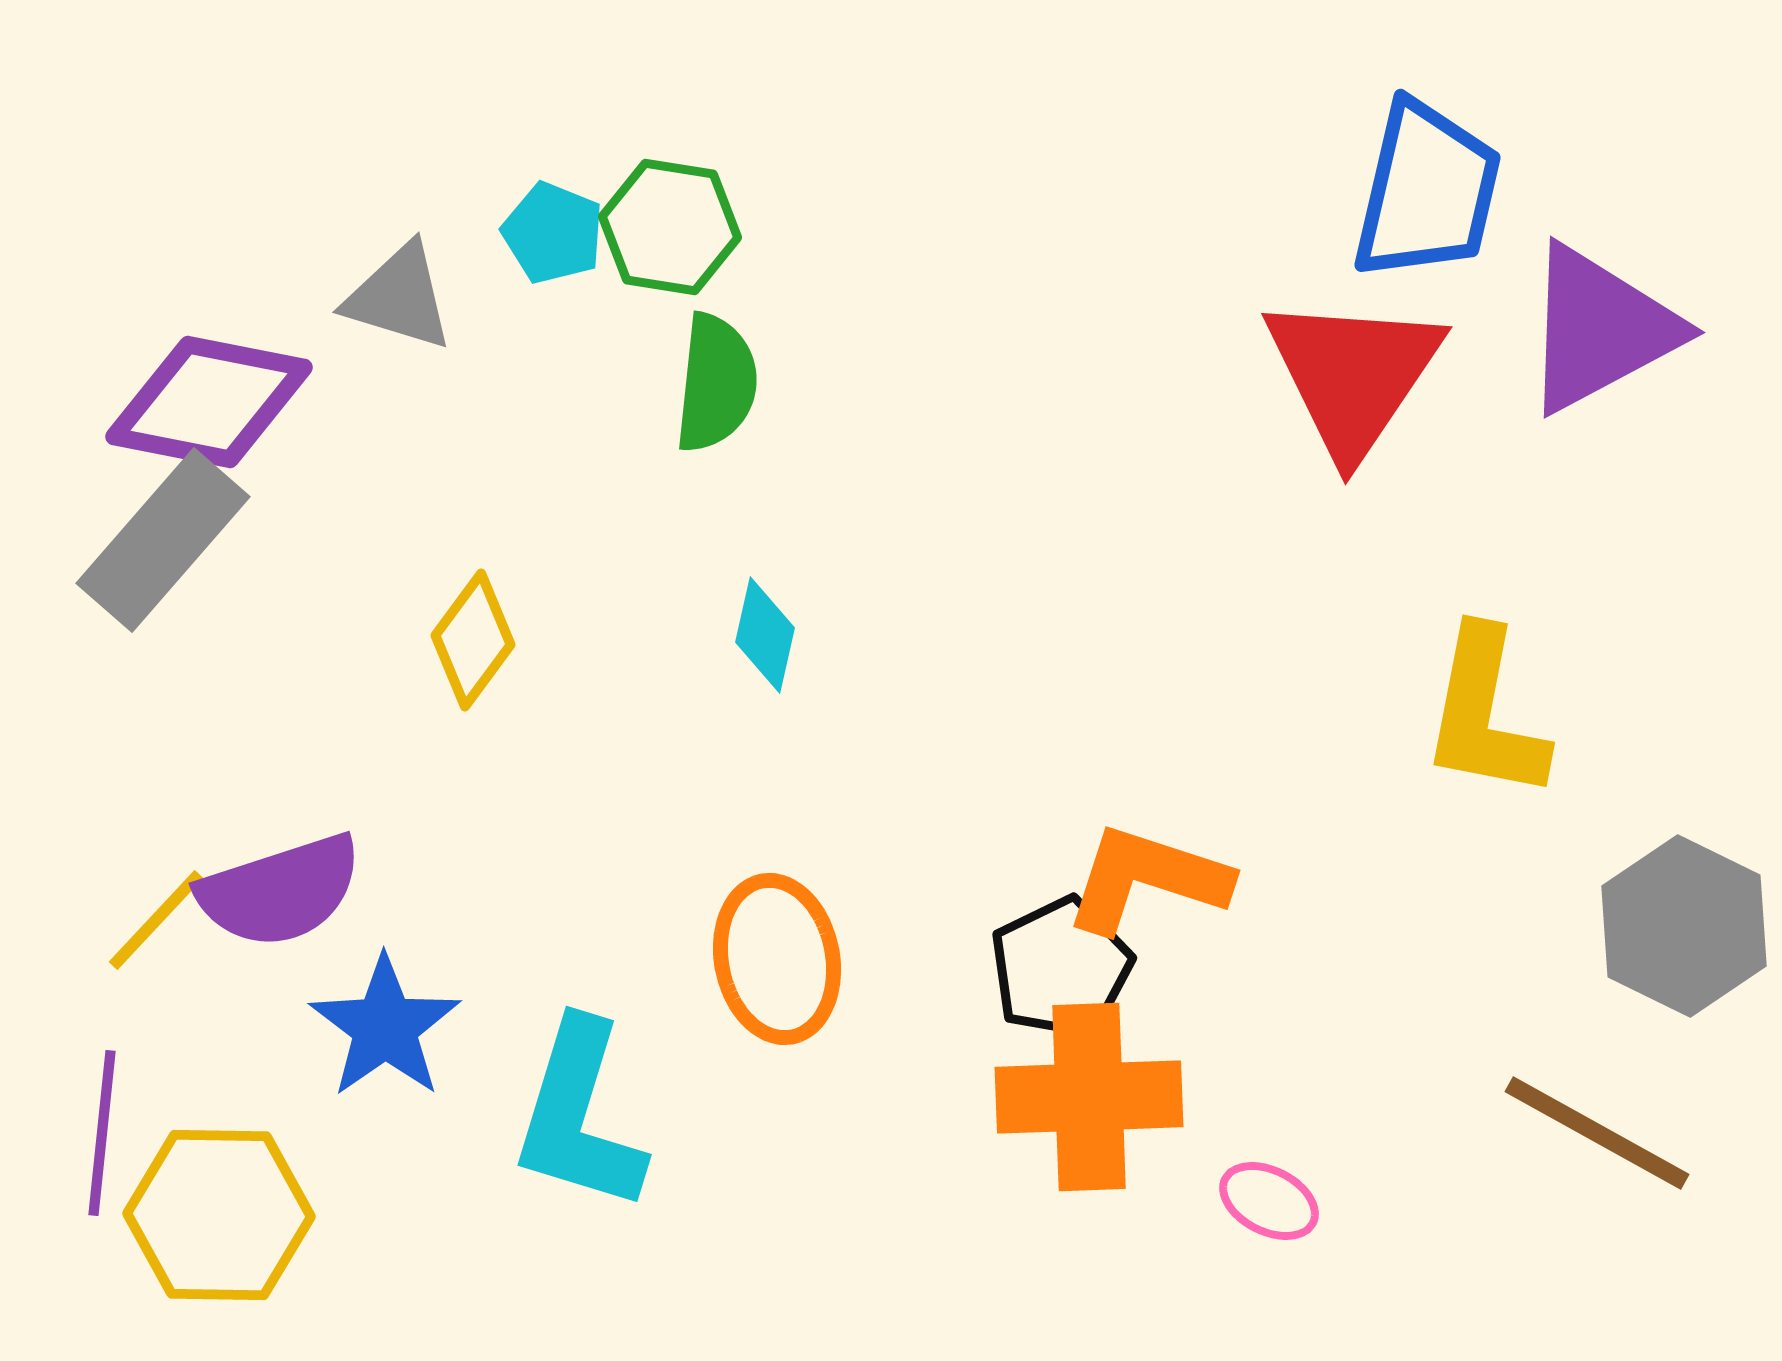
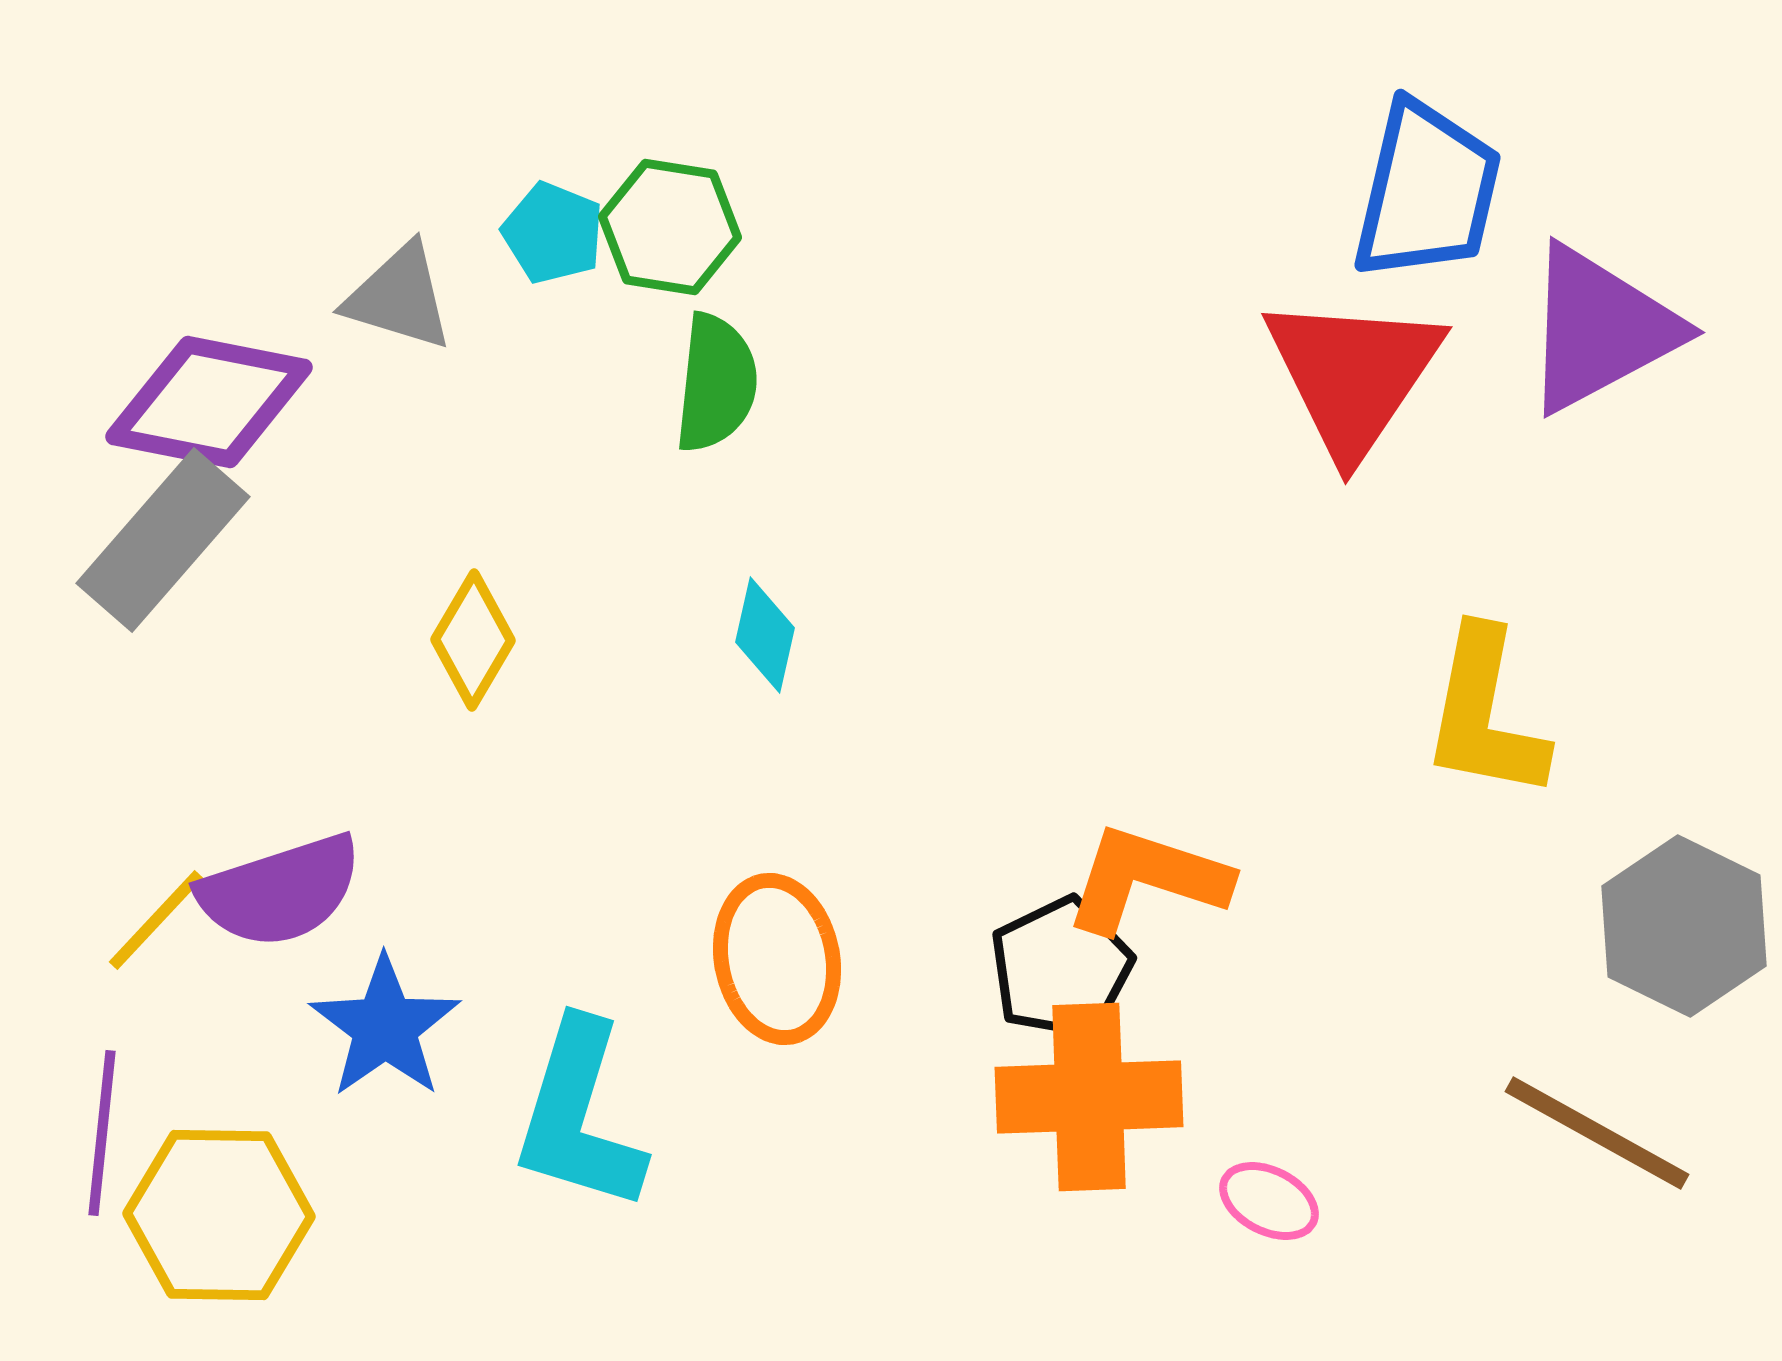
yellow diamond: rotated 6 degrees counterclockwise
